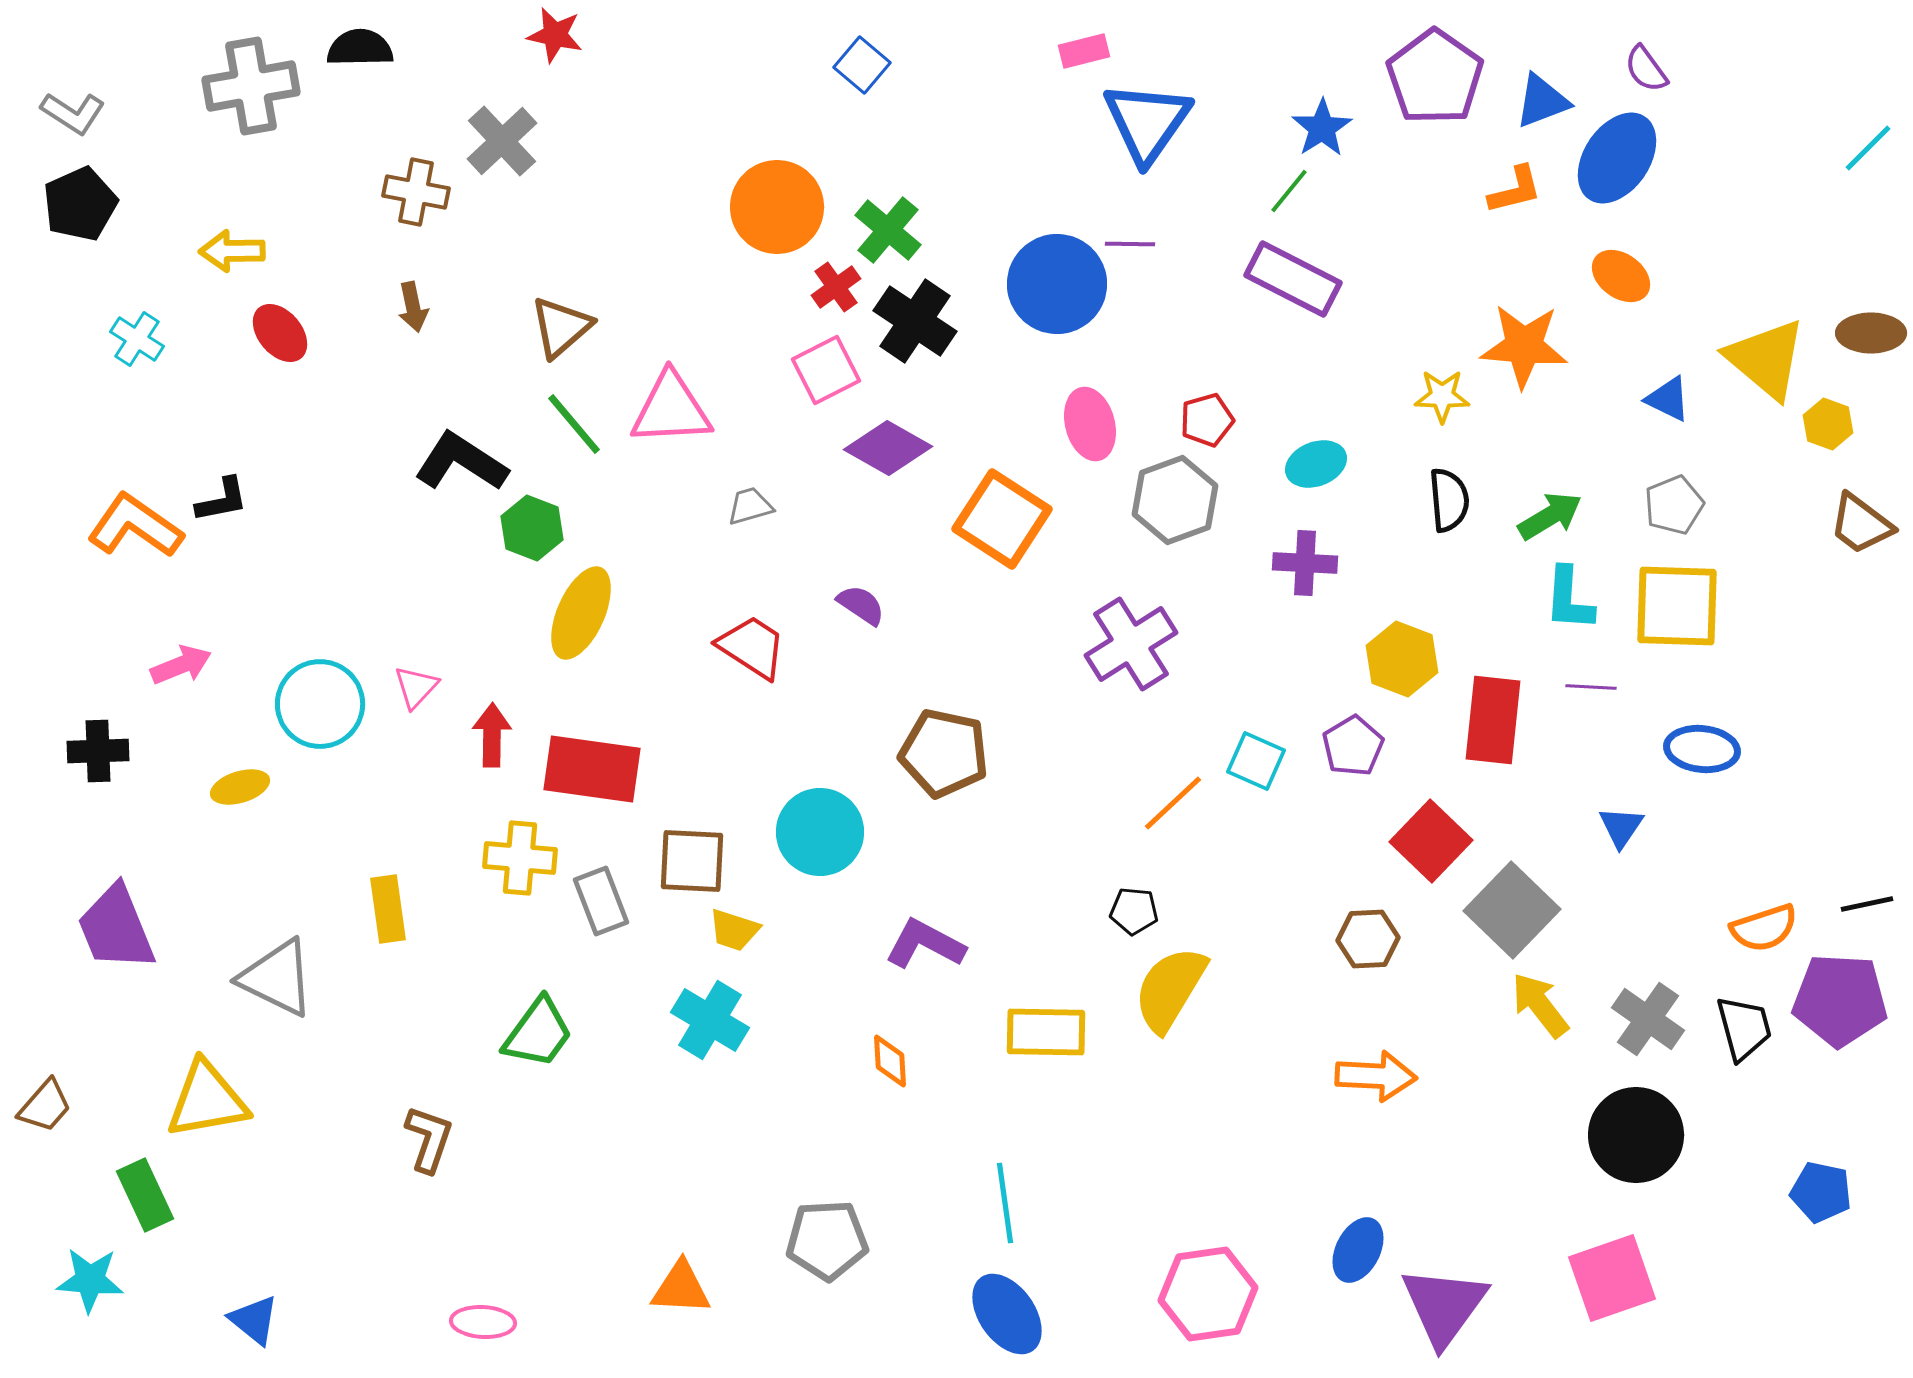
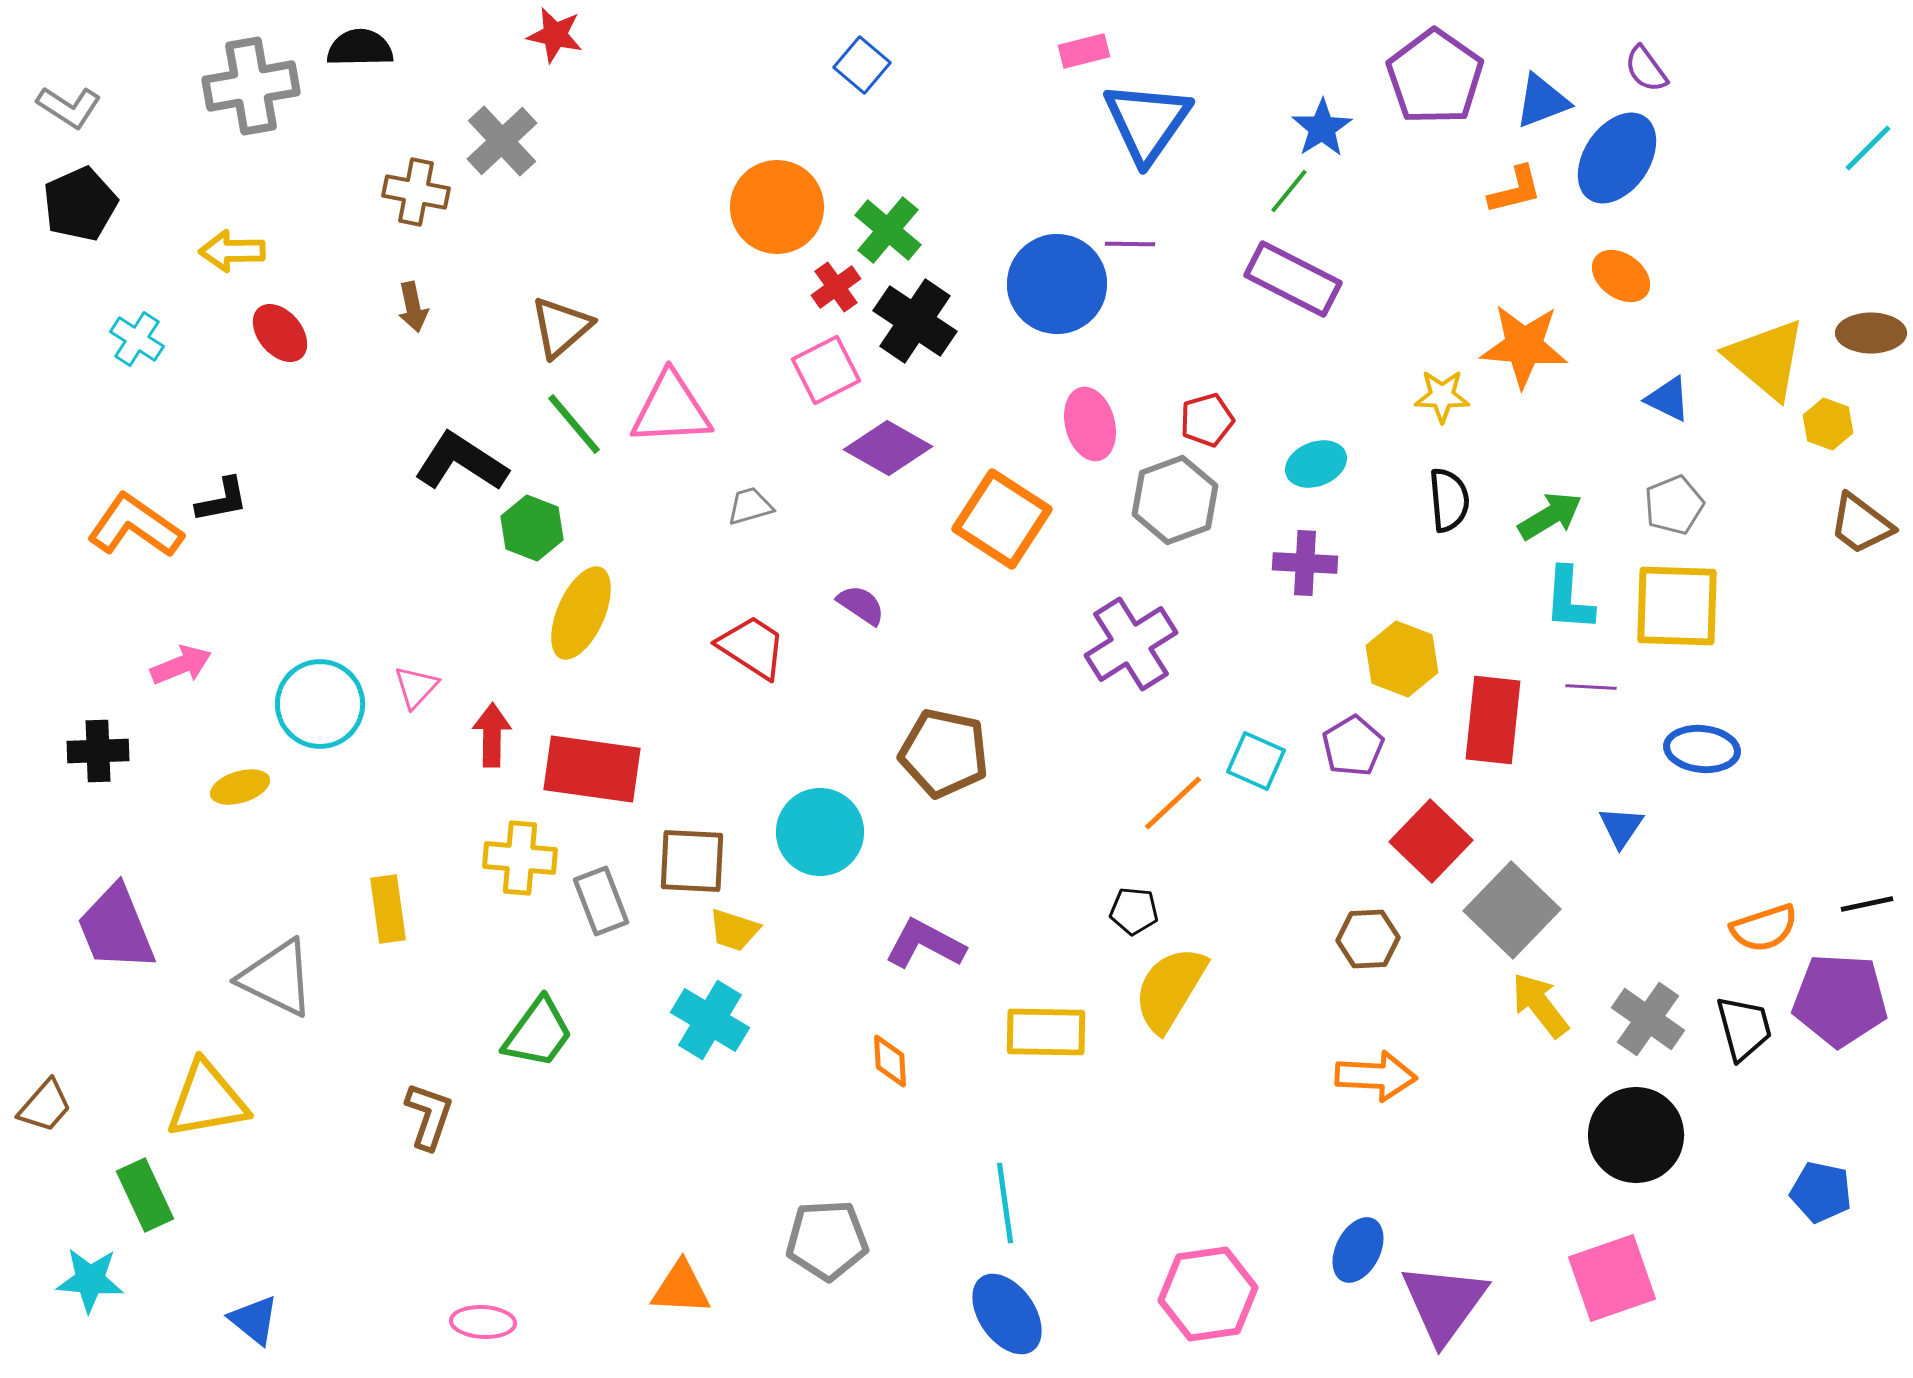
gray L-shape at (73, 113): moved 4 px left, 6 px up
brown L-shape at (429, 1139): moved 23 px up
purple triangle at (1444, 1306): moved 3 px up
